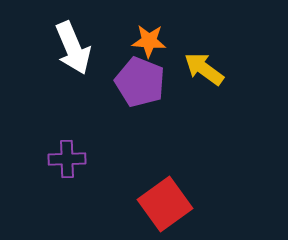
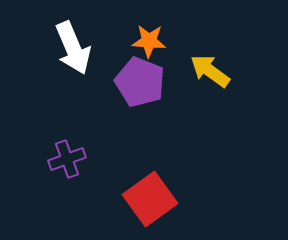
yellow arrow: moved 6 px right, 2 px down
purple cross: rotated 18 degrees counterclockwise
red square: moved 15 px left, 5 px up
